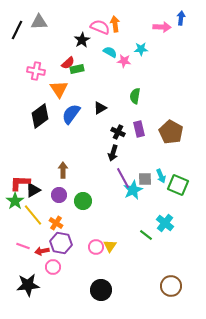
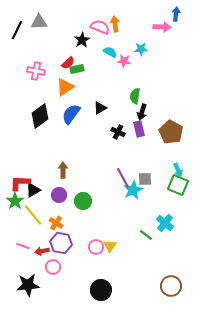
blue arrow at (181, 18): moved 5 px left, 4 px up
orange triangle at (59, 89): moved 6 px right, 2 px up; rotated 30 degrees clockwise
black arrow at (113, 153): moved 29 px right, 41 px up
cyan arrow at (161, 176): moved 17 px right, 6 px up
